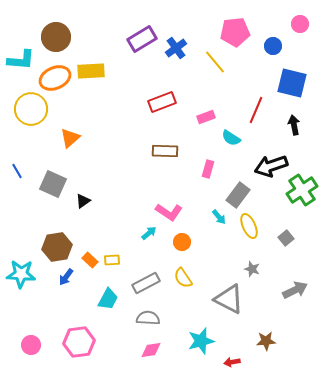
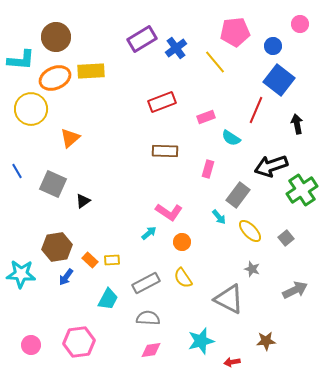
blue square at (292, 83): moved 13 px left, 3 px up; rotated 24 degrees clockwise
black arrow at (294, 125): moved 3 px right, 1 px up
yellow ellipse at (249, 226): moved 1 px right, 5 px down; rotated 20 degrees counterclockwise
